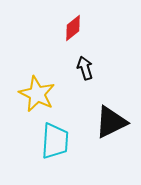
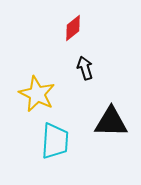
black triangle: rotated 27 degrees clockwise
